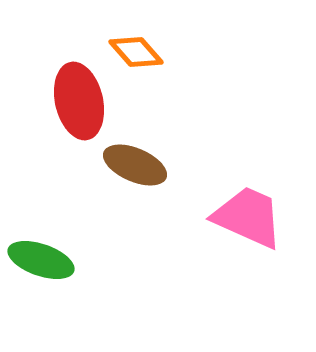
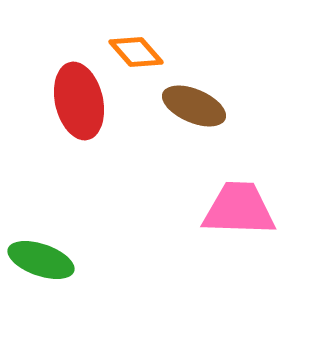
brown ellipse: moved 59 px right, 59 px up
pink trapezoid: moved 9 px left, 8 px up; rotated 22 degrees counterclockwise
